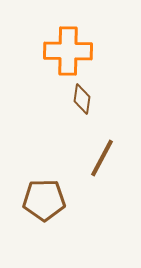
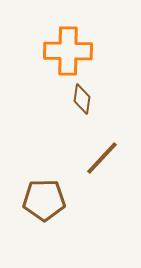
brown line: rotated 15 degrees clockwise
